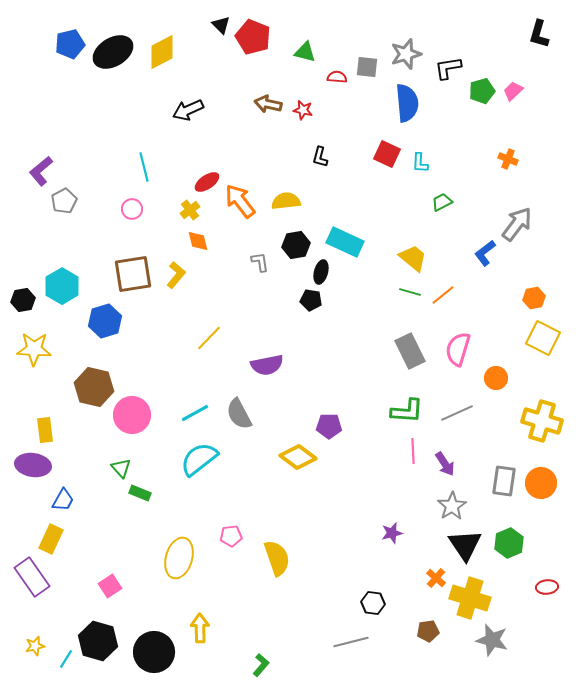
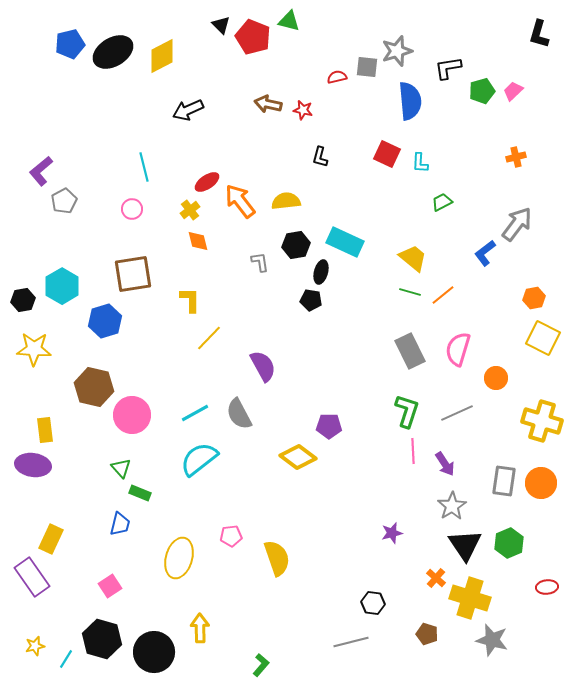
yellow diamond at (162, 52): moved 4 px down
green triangle at (305, 52): moved 16 px left, 31 px up
gray star at (406, 54): moved 9 px left, 3 px up
red semicircle at (337, 77): rotated 18 degrees counterclockwise
blue semicircle at (407, 103): moved 3 px right, 2 px up
orange cross at (508, 159): moved 8 px right, 2 px up; rotated 36 degrees counterclockwise
yellow L-shape at (176, 275): moved 14 px right, 25 px down; rotated 40 degrees counterclockwise
purple semicircle at (267, 365): moved 4 px left, 1 px down; rotated 108 degrees counterclockwise
green L-shape at (407, 411): rotated 76 degrees counterclockwise
blue trapezoid at (63, 500): moved 57 px right, 24 px down; rotated 15 degrees counterclockwise
brown pentagon at (428, 631): moved 1 px left, 3 px down; rotated 25 degrees clockwise
black hexagon at (98, 641): moved 4 px right, 2 px up
